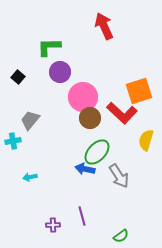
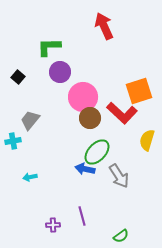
yellow semicircle: moved 1 px right
